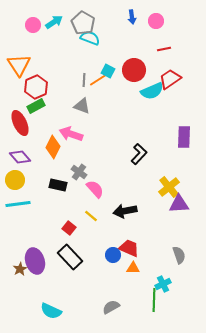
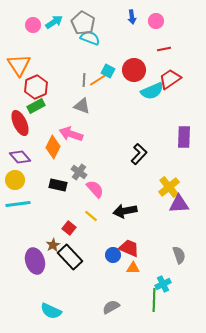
brown star at (20, 269): moved 33 px right, 24 px up
